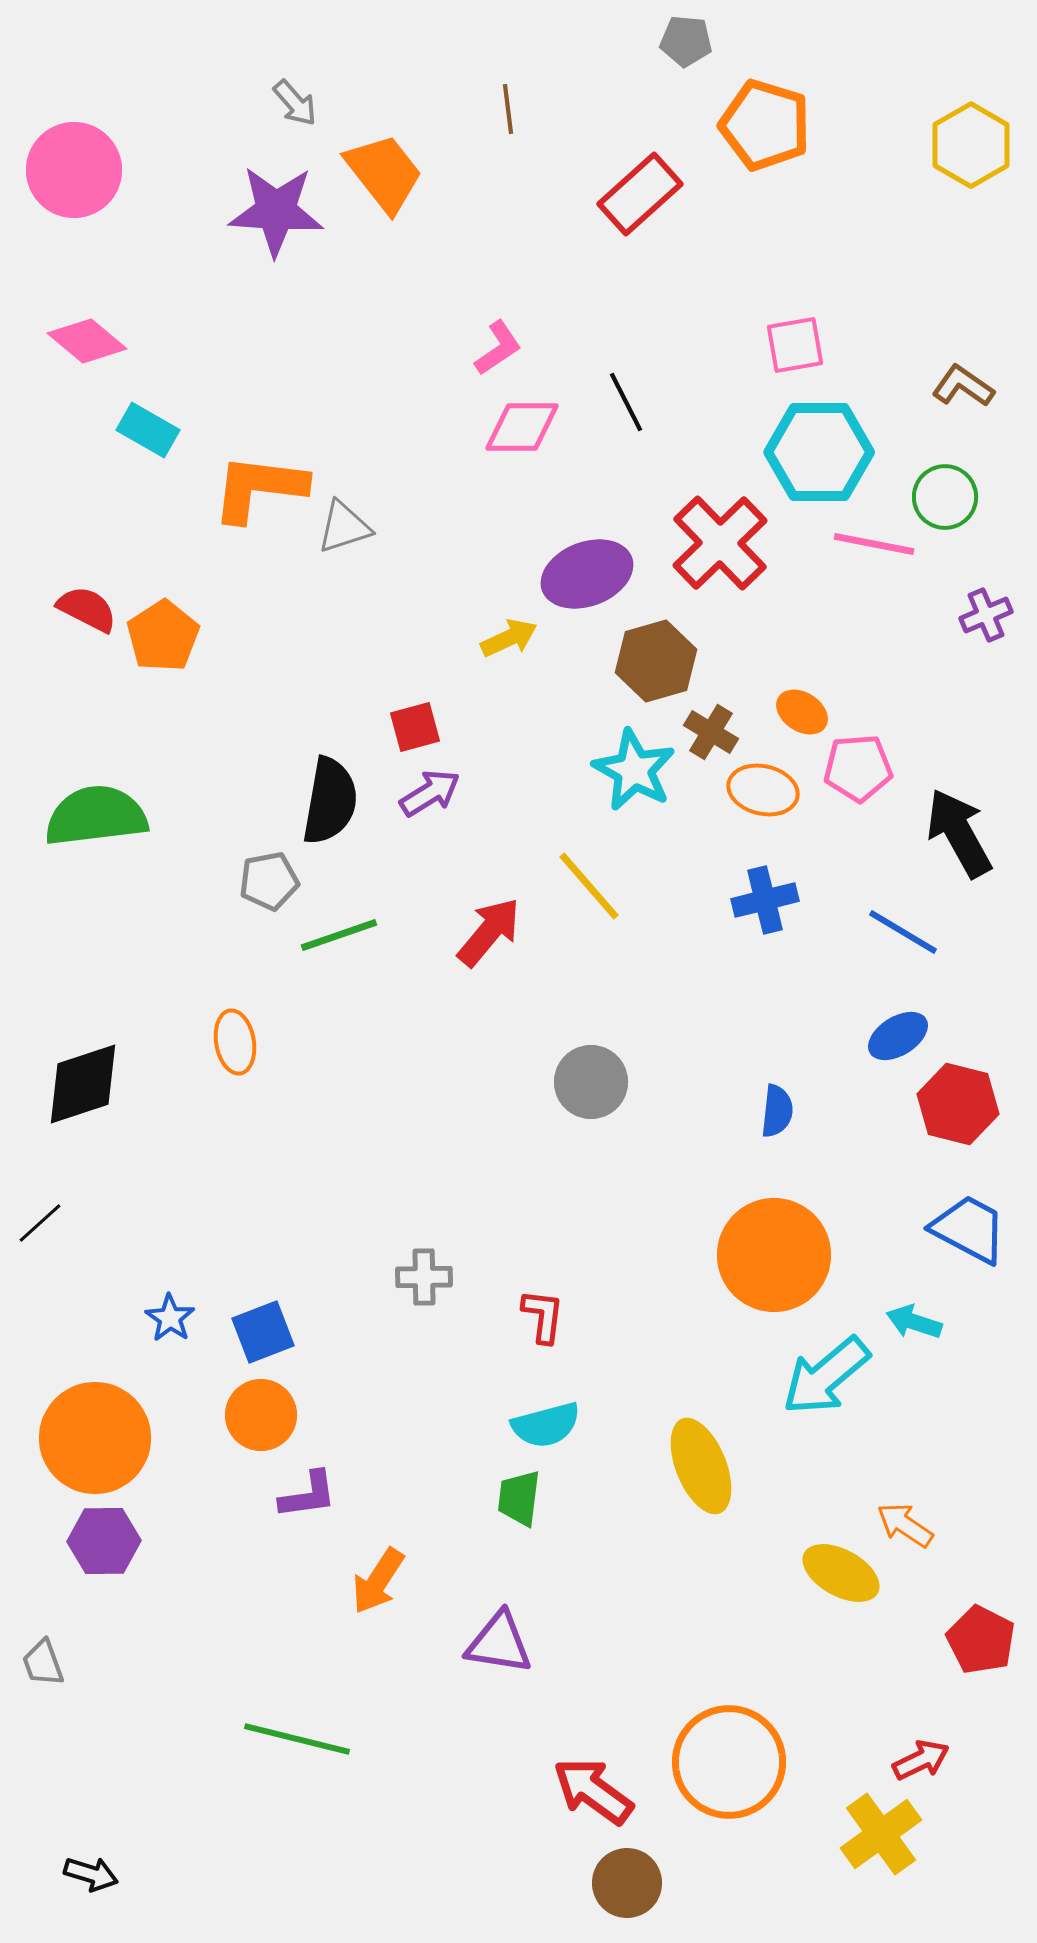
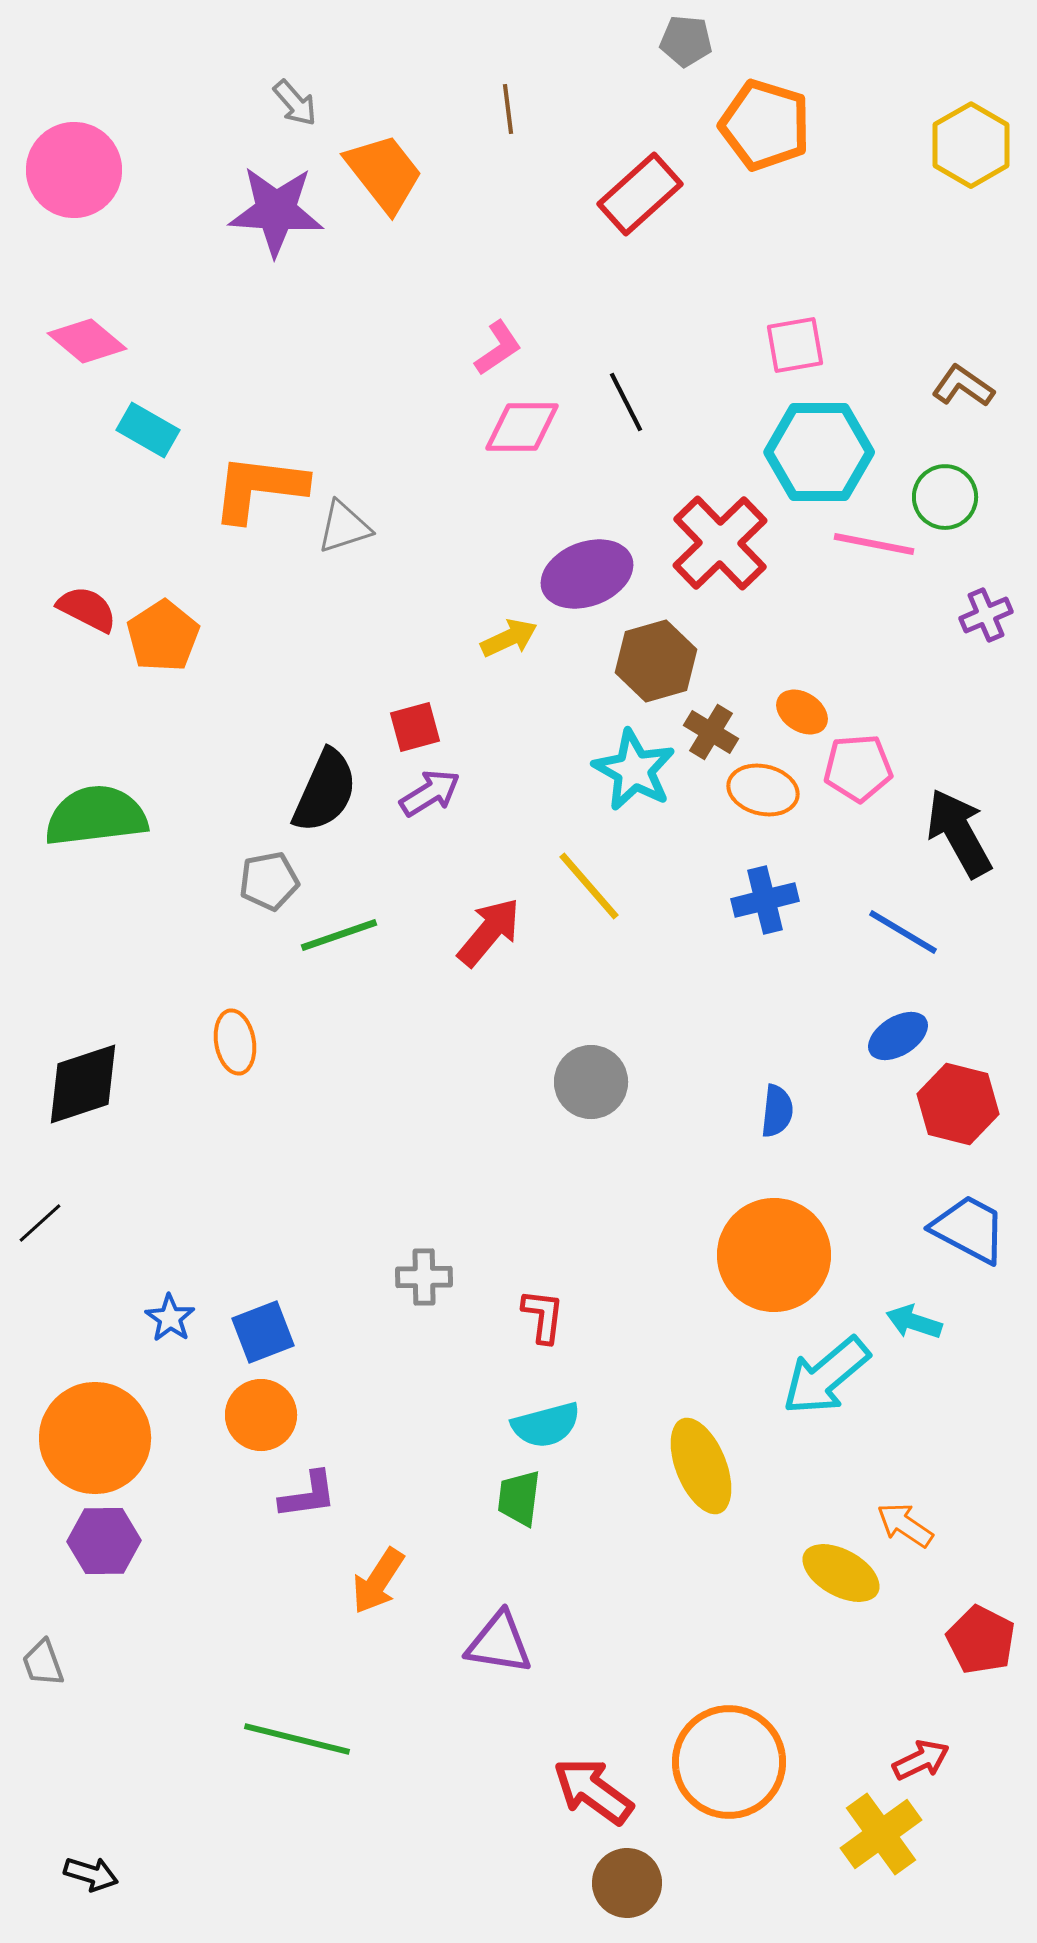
black semicircle at (330, 801): moved 5 px left, 10 px up; rotated 14 degrees clockwise
